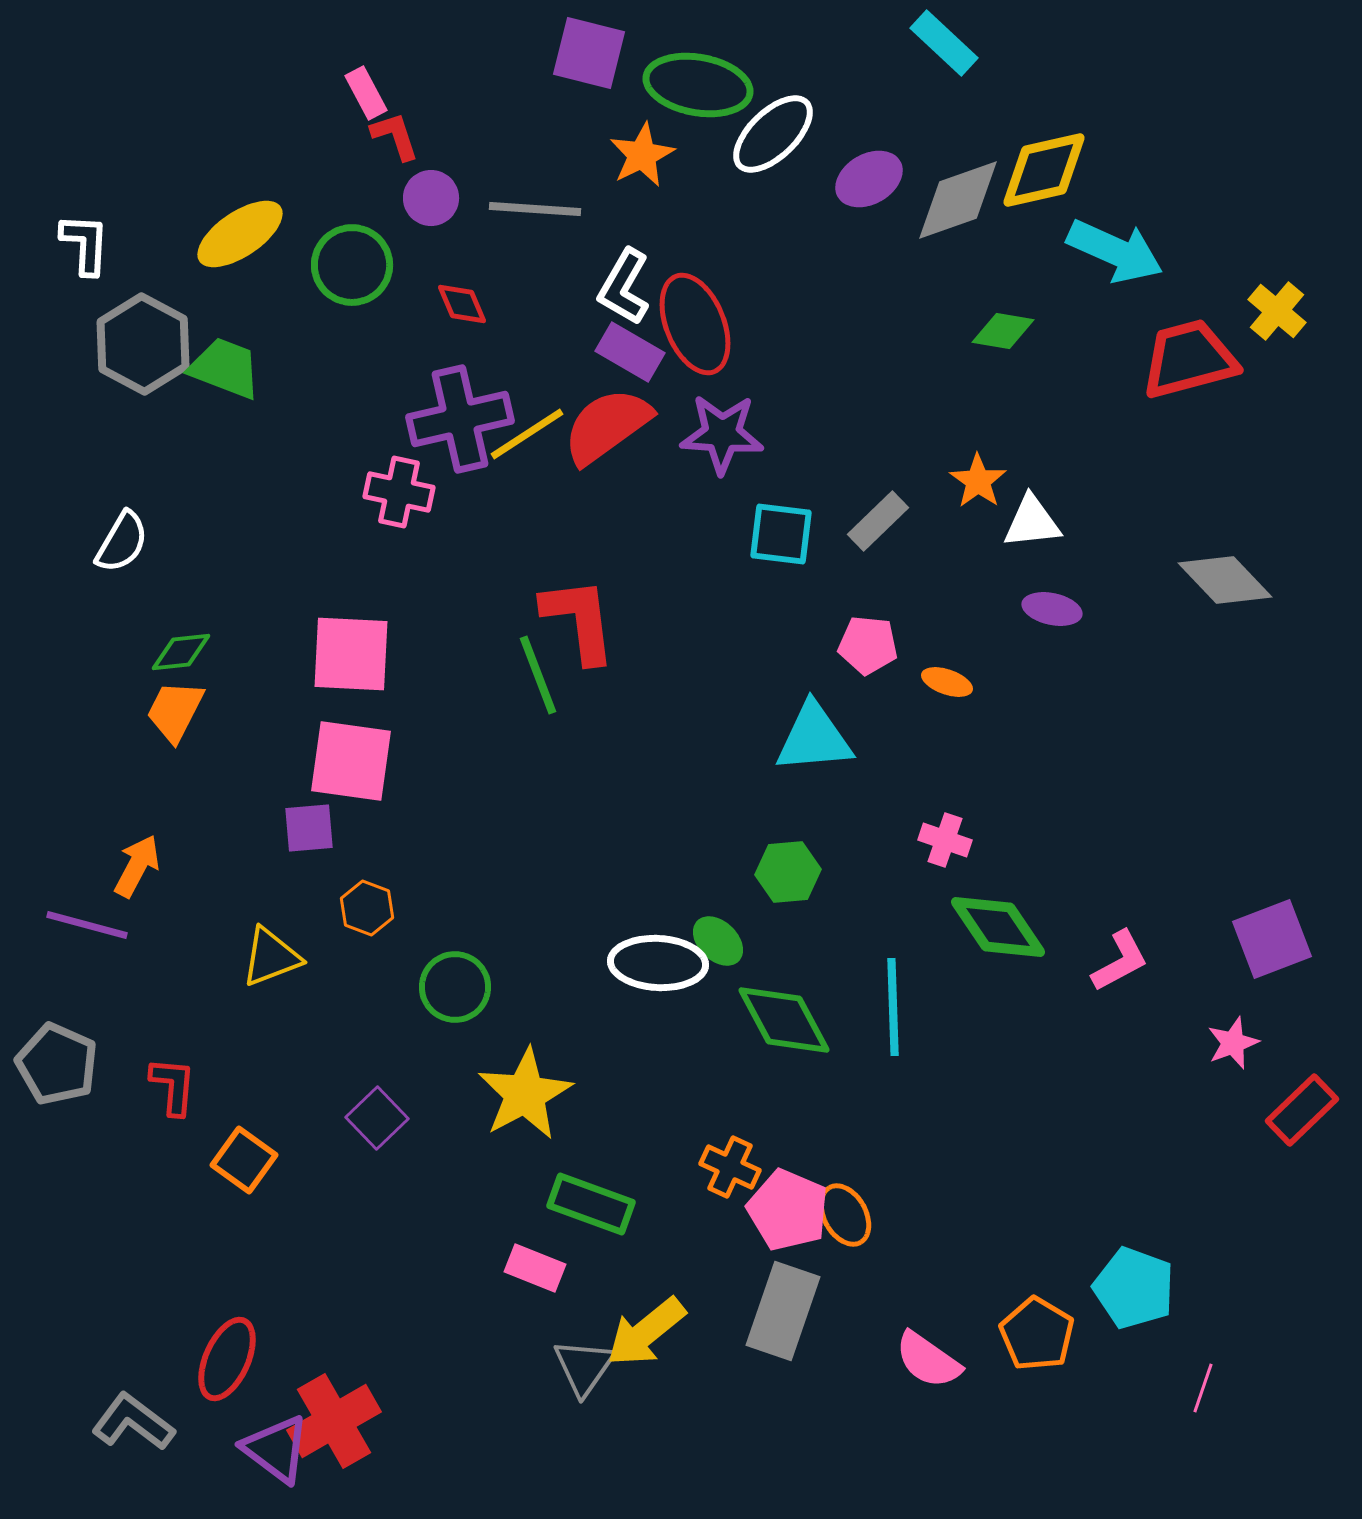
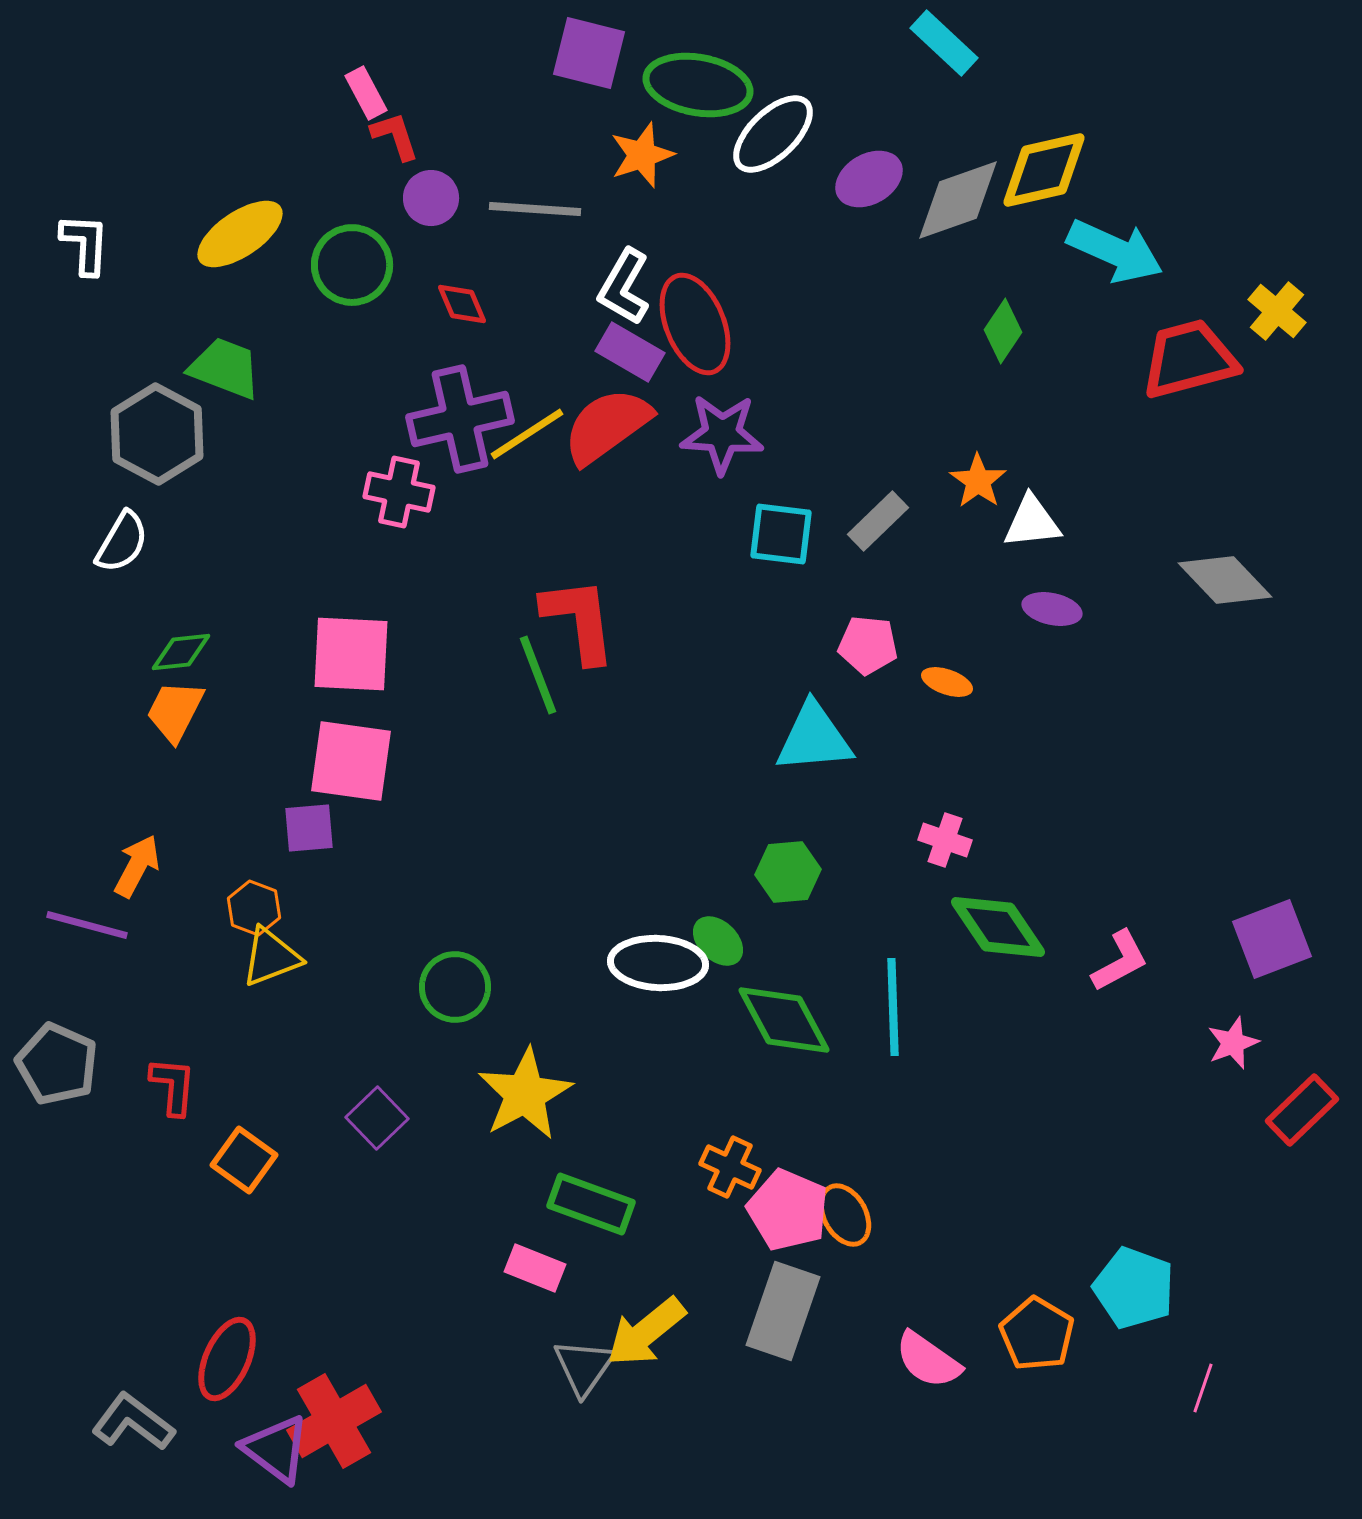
orange star at (642, 155): rotated 8 degrees clockwise
green diamond at (1003, 331): rotated 66 degrees counterclockwise
gray hexagon at (143, 344): moved 14 px right, 90 px down
orange hexagon at (367, 908): moved 113 px left
